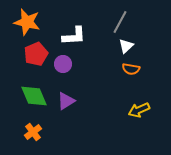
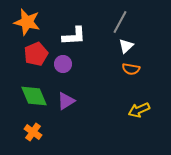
orange cross: rotated 18 degrees counterclockwise
